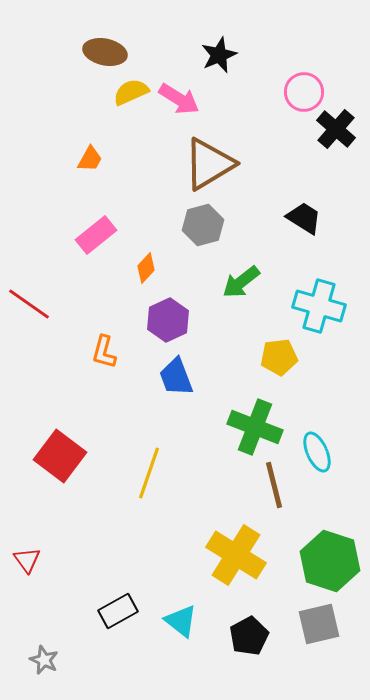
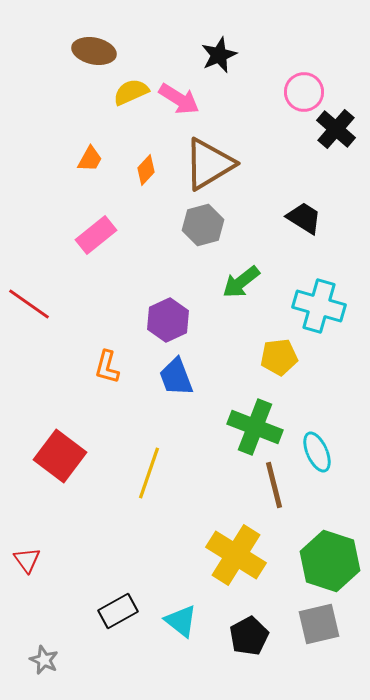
brown ellipse: moved 11 px left, 1 px up
orange diamond: moved 98 px up
orange L-shape: moved 3 px right, 15 px down
